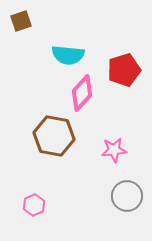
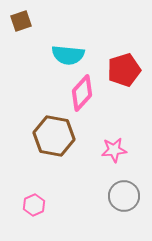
gray circle: moved 3 px left
